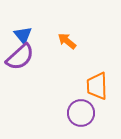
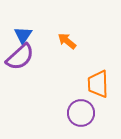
blue triangle: rotated 12 degrees clockwise
orange trapezoid: moved 1 px right, 2 px up
